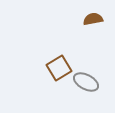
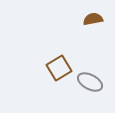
gray ellipse: moved 4 px right
